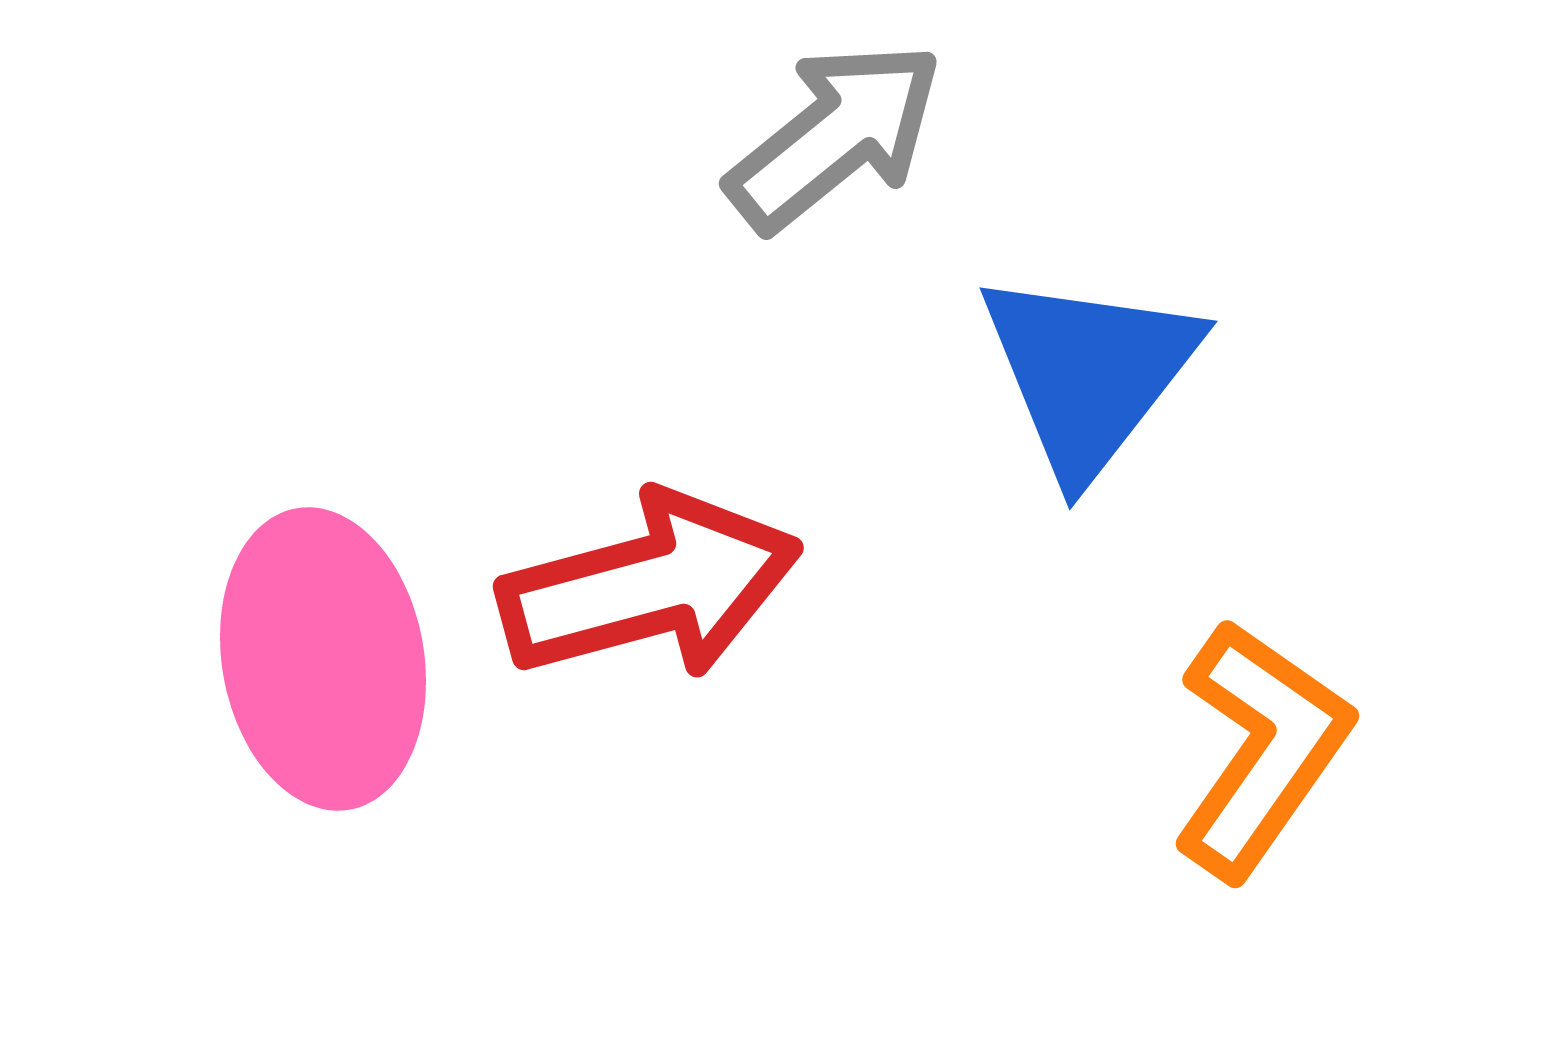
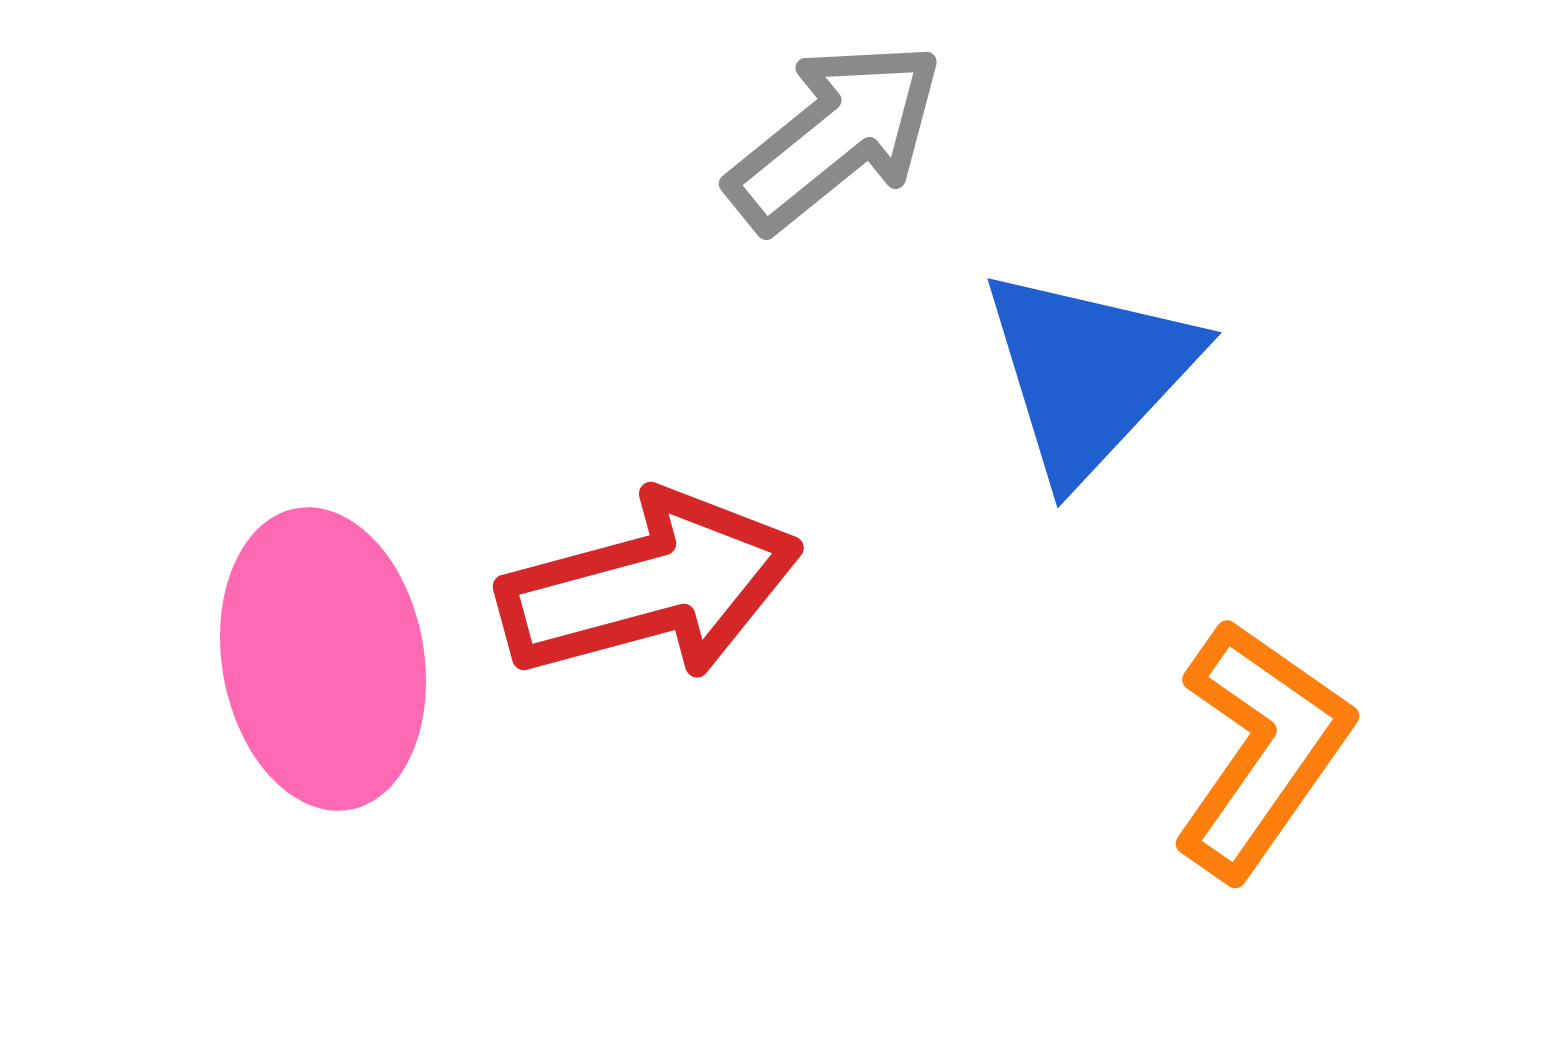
blue triangle: rotated 5 degrees clockwise
